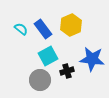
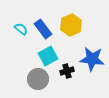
gray circle: moved 2 px left, 1 px up
